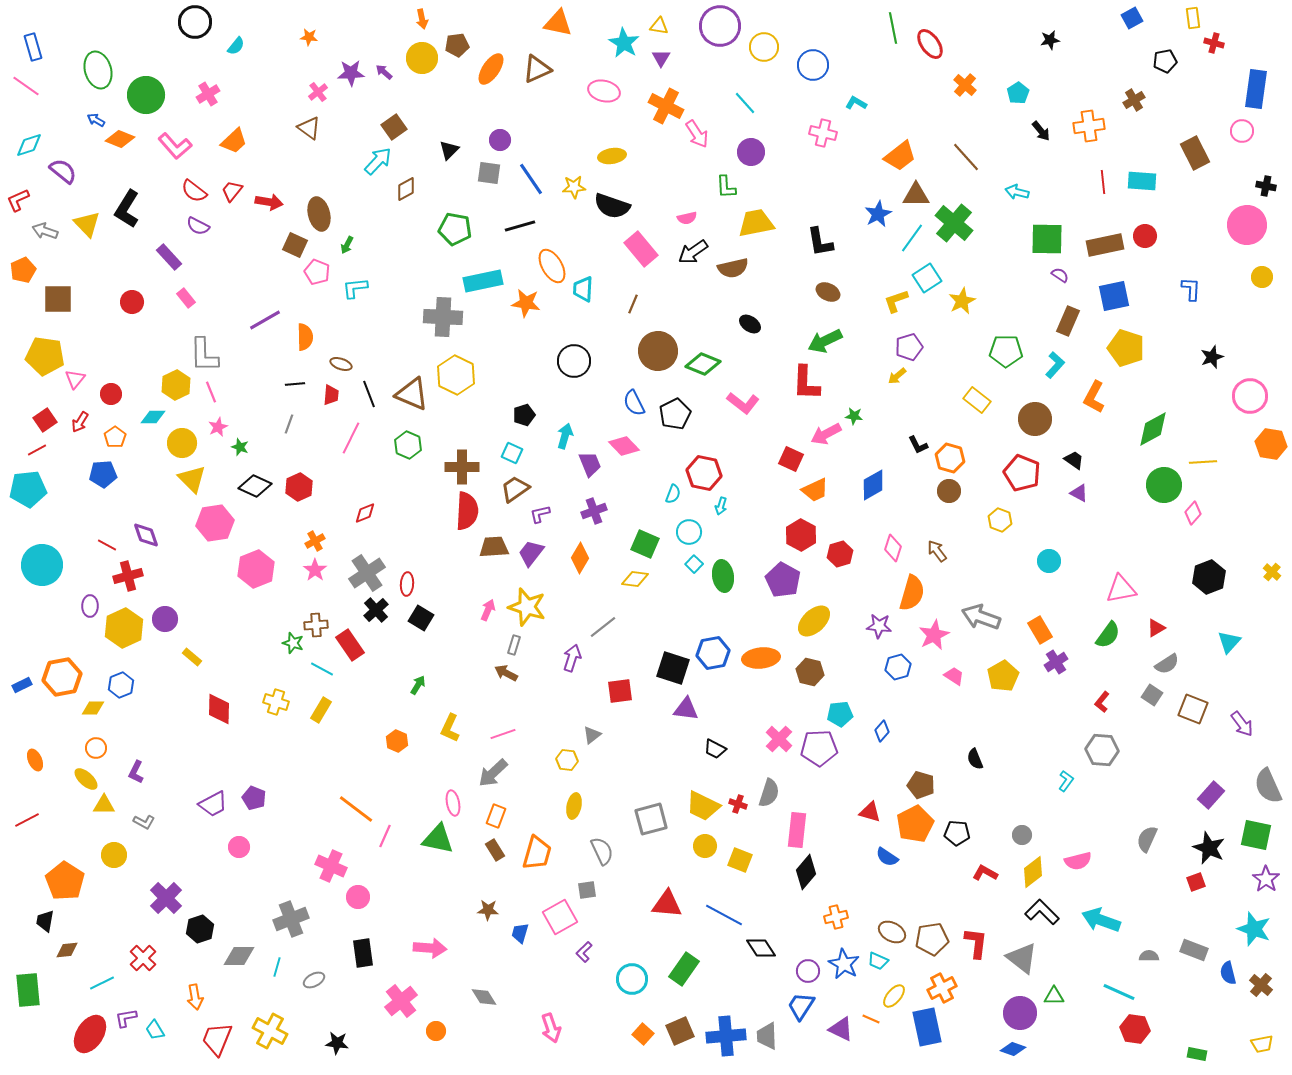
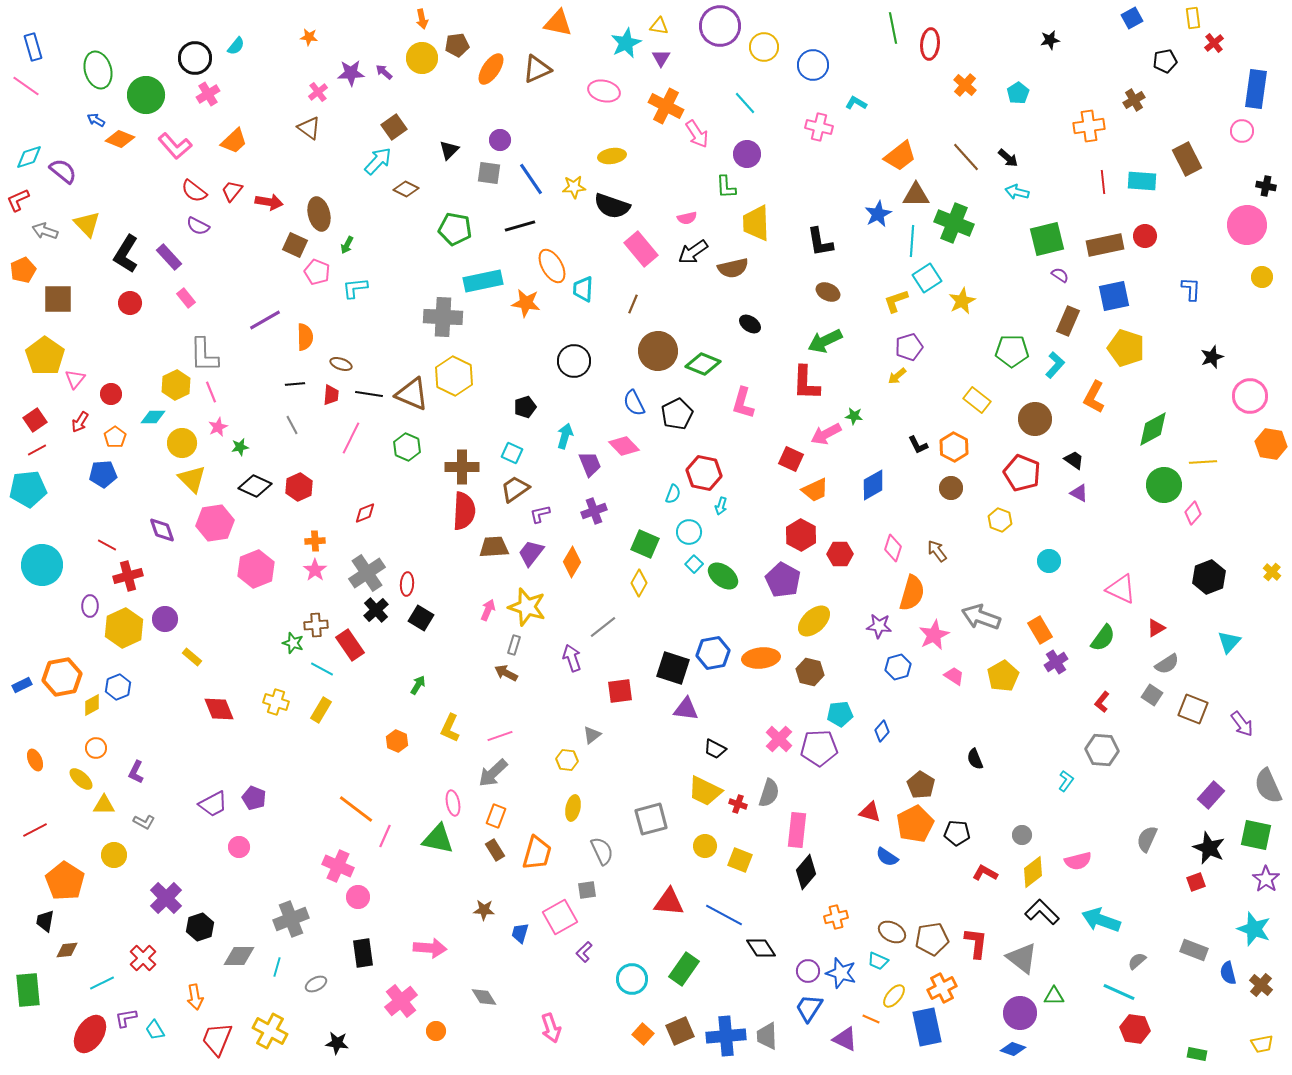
black circle at (195, 22): moved 36 px down
cyan star at (624, 43): moved 2 px right; rotated 16 degrees clockwise
red cross at (1214, 43): rotated 36 degrees clockwise
red ellipse at (930, 44): rotated 40 degrees clockwise
black arrow at (1041, 131): moved 33 px left, 27 px down; rotated 10 degrees counterclockwise
pink cross at (823, 133): moved 4 px left, 6 px up
cyan diamond at (29, 145): moved 12 px down
purple circle at (751, 152): moved 4 px left, 2 px down
brown rectangle at (1195, 153): moved 8 px left, 6 px down
brown diamond at (406, 189): rotated 55 degrees clockwise
black L-shape at (127, 209): moved 1 px left, 45 px down
yellow trapezoid at (756, 223): rotated 81 degrees counterclockwise
green cross at (954, 223): rotated 18 degrees counterclockwise
cyan line at (912, 238): moved 3 px down; rotated 32 degrees counterclockwise
green square at (1047, 239): rotated 15 degrees counterclockwise
red circle at (132, 302): moved 2 px left, 1 px down
green pentagon at (1006, 351): moved 6 px right
yellow pentagon at (45, 356): rotated 27 degrees clockwise
yellow hexagon at (456, 375): moved 2 px left, 1 px down
black line at (369, 394): rotated 60 degrees counterclockwise
pink L-shape at (743, 403): rotated 68 degrees clockwise
black pentagon at (675, 414): moved 2 px right
black pentagon at (524, 415): moved 1 px right, 8 px up
red square at (45, 420): moved 10 px left
gray line at (289, 424): moved 3 px right, 1 px down; rotated 48 degrees counterclockwise
green hexagon at (408, 445): moved 1 px left, 2 px down
green star at (240, 447): rotated 30 degrees counterclockwise
orange hexagon at (950, 458): moved 4 px right, 11 px up; rotated 12 degrees clockwise
brown circle at (949, 491): moved 2 px right, 3 px up
red semicircle at (467, 511): moved 3 px left
purple diamond at (146, 535): moved 16 px right, 5 px up
orange cross at (315, 541): rotated 24 degrees clockwise
red hexagon at (840, 554): rotated 15 degrees clockwise
orange diamond at (580, 558): moved 8 px left, 4 px down
green ellipse at (723, 576): rotated 44 degrees counterclockwise
yellow diamond at (635, 579): moved 4 px right, 4 px down; rotated 68 degrees counterclockwise
pink triangle at (1121, 589): rotated 36 degrees clockwise
green semicircle at (1108, 635): moved 5 px left, 3 px down
purple arrow at (572, 658): rotated 36 degrees counterclockwise
blue hexagon at (121, 685): moved 3 px left, 2 px down
yellow diamond at (93, 708): moved 1 px left, 3 px up; rotated 30 degrees counterclockwise
red diamond at (219, 709): rotated 24 degrees counterclockwise
pink line at (503, 734): moved 3 px left, 2 px down
yellow ellipse at (86, 779): moved 5 px left
brown pentagon at (921, 785): rotated 16 degrees clockwise
yellow ellipse at (574, 806): moved 1 px left, 2 px down
yellow trapezoid at (703, 806): moved 2 px right, 15 px up
red line at (27, 820): moved 8 px right, 10 px down
pink cross at (331, 866): moved 7 px right
red triangle at (667, 904): moved 2 px right, 2 px up
brown star at (488, 910): moved 4 px left
black hexagon at (200, 929): moved 2 px up
gray semicircle at (1149, 956): moved 12 px left, 5 px down; rotated 42 degrees counterclockwise
blue star at (844, 964): moved 3 px left, 9 px down; rotated 12 degrees counterclockwise
gray ellipse at (314, 980): moved 2 px right, 4 px down
blue trapezoid at (801, 1006): moved 8 px right, 2 px down
purple triangle at (841, 1029): moved 4 px right, 10 px down
